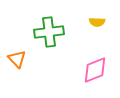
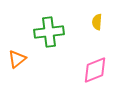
yellow semicircle: rotated 91 degrees clockwise
orange triangle: rotated 36 degrees clockwise
